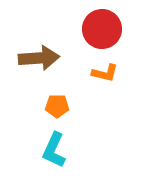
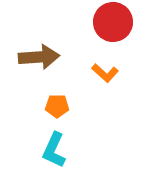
red circle: moved 11 px right, 7 px up
brown arrow: moved 1 px up
orange L-shape: rotated 28 degrees clockwise
